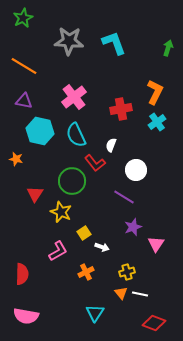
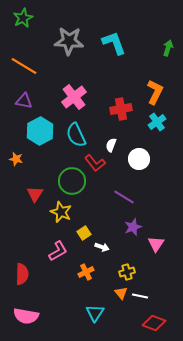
cyan hexagon: rotated 20 degrees clockwise
white circle: moved 3 px right, 11 px up
white line: moved 2 px down
